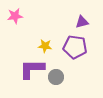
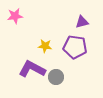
purple L-shape: rotated 28 degrees clockwise
